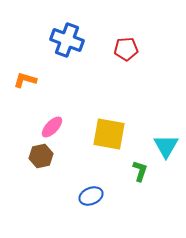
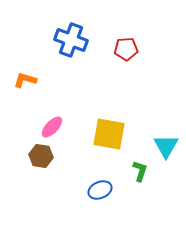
blue cross: moved 4 px right
brown hexagon: rotated 20 degrees clockwise
blue ellipse: moved 9 px right, 6 px up
